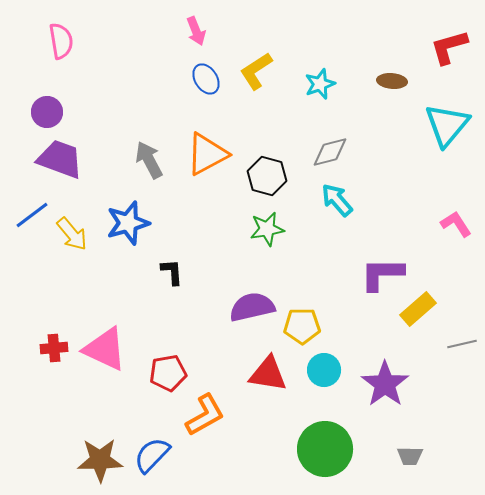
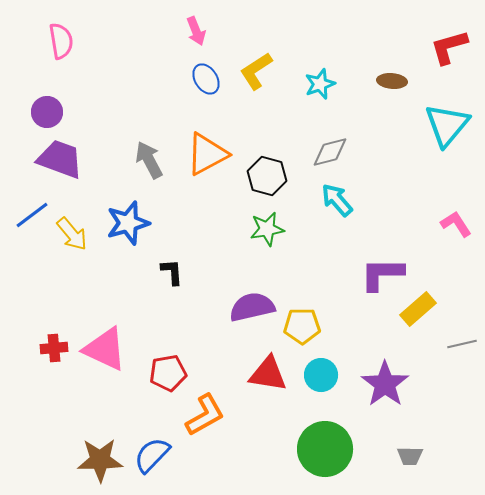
cyan circle: moved 3 px left, 5 px down
